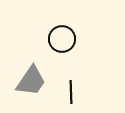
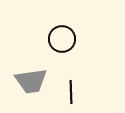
gray trapezoid: rotated 48 degrees clockwise
